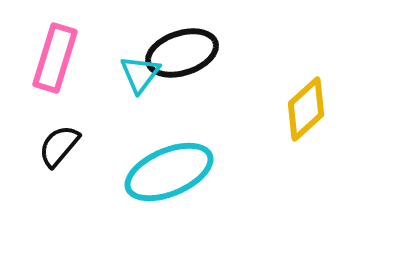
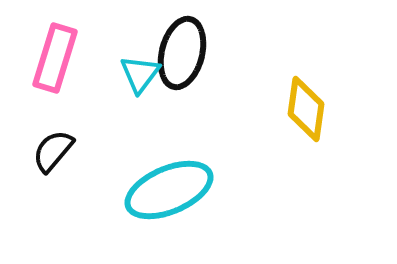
black ellipse: rotated 58 degrees counterclockwise
yellow diamond: rotated 40 degrees counterclockwise
black semicircle: moved 6 px left, 5 px down
cyan ellipse: moved 18 px down
